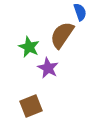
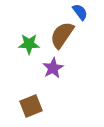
blue semicircle: rotated 18 degrees counterclockwise
green star: moved 3 px up; rotated 25 degrees counterclockwise
purple star: moved 5 px right; rotated 15 degrees clockwise
